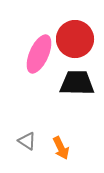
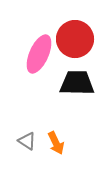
orange arrow: moved 5 px left, 5 px up
